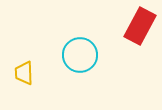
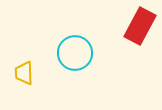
cyan circle: moved 5 px left, 2 px up
